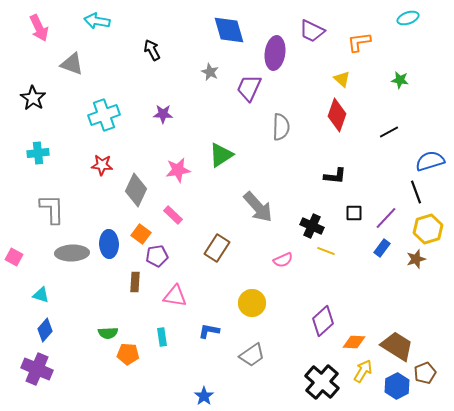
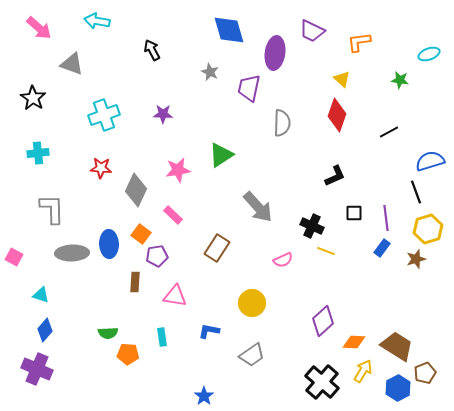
cyan ellipse at (408, 18): moved 21 px right, 36 px down
pink arrow at (39, 28): rotated 24 degrees counterclockwise
purple trapezoid at (249, 88): rotated 12 degrees counterclockwise
gray semicircle at (281, 127): moved 1 px right, 4 px up
red star at (102, 165): moved 1 px left, 3 px down
black L-shape at (335, 176): rotated 30 degrees counterclockwise
purple line at (386, 218): rotated 50 degrees counterclockwise
blue hexagon at (397, 386): moved 1 px right, 2 px down
